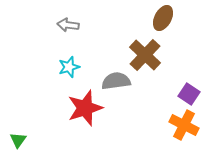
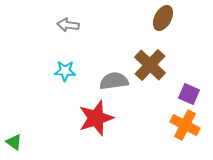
brown cross: moved 5 px right, 10 px down
cyan star: moved 4 px left, 4 px down; rotated 20 degrees clockwise
gray semicircle: moved 2 px left
purple square: rotated 10 degrees counterclockwise
red star: moved 11 px right, 10 px down
orange cross: moved 1 px right
green triangle: moved 4 px left, 2 px down; rotated 30 degrees counterclockwise
